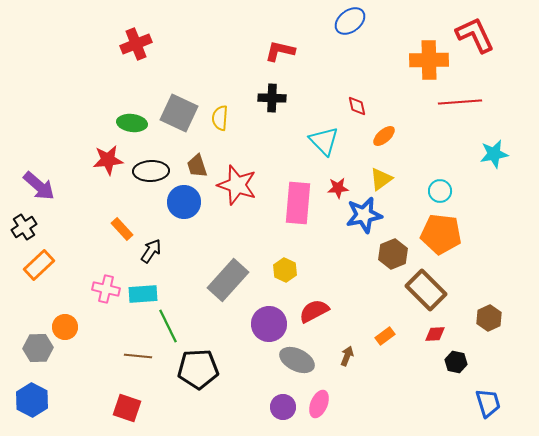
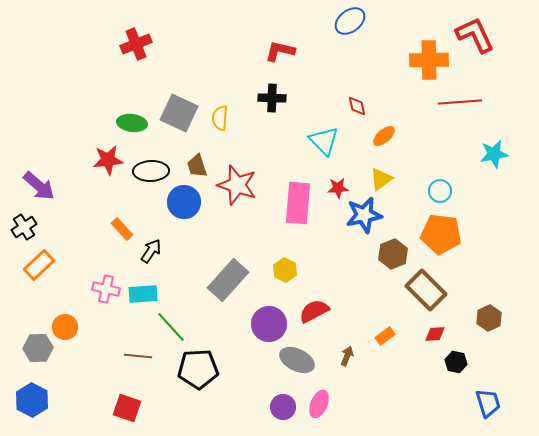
green line at (168, 326): moved 3 px right, 1 px down; rotated 16 degrees counterclockwise
